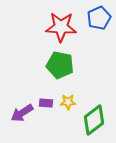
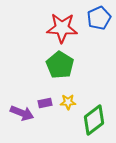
red star: moved 1 px right, 1 px down
green pentagon: rotated 20 degrees clockwise
purple rectangle: moved 1 px left; rotated 16 degrees counterclockwise
purple arrow: rotated 125 degrees counterclockwise
